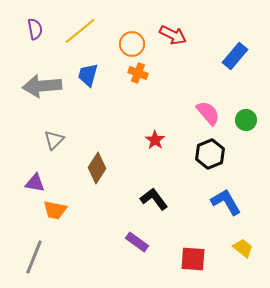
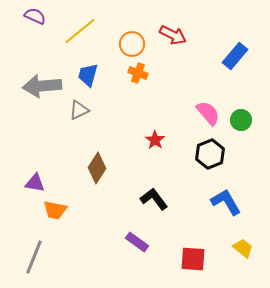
purple semicircle: moved 13 px up; rotated 55 degrees counterclockwise
green circle: moved 5 px left
gray triangle: moved 25 px right, 30 px up; rotated 20 degrees clockwise
